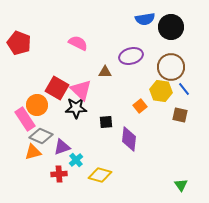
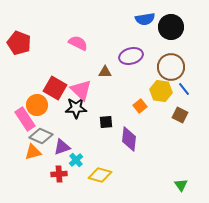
red square: moved 2 px left
brown square: rotated 14 degrees clockwise
